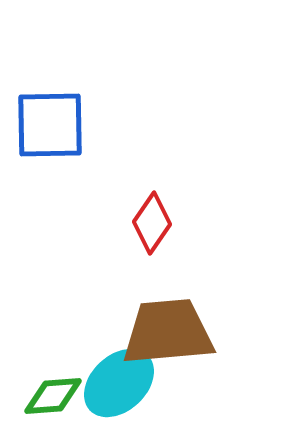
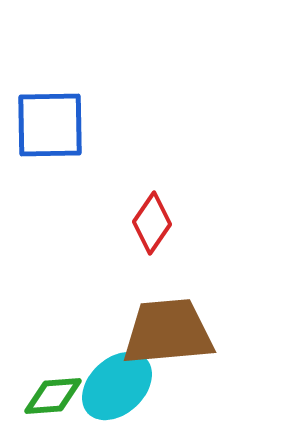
cyan ellipse: moved 2 px left, 3 px down
